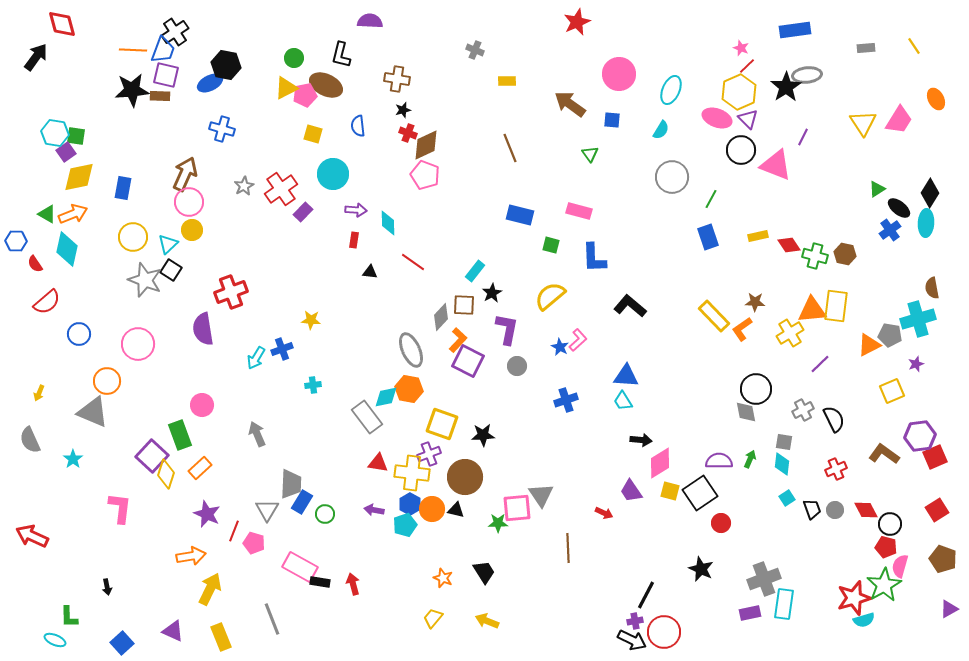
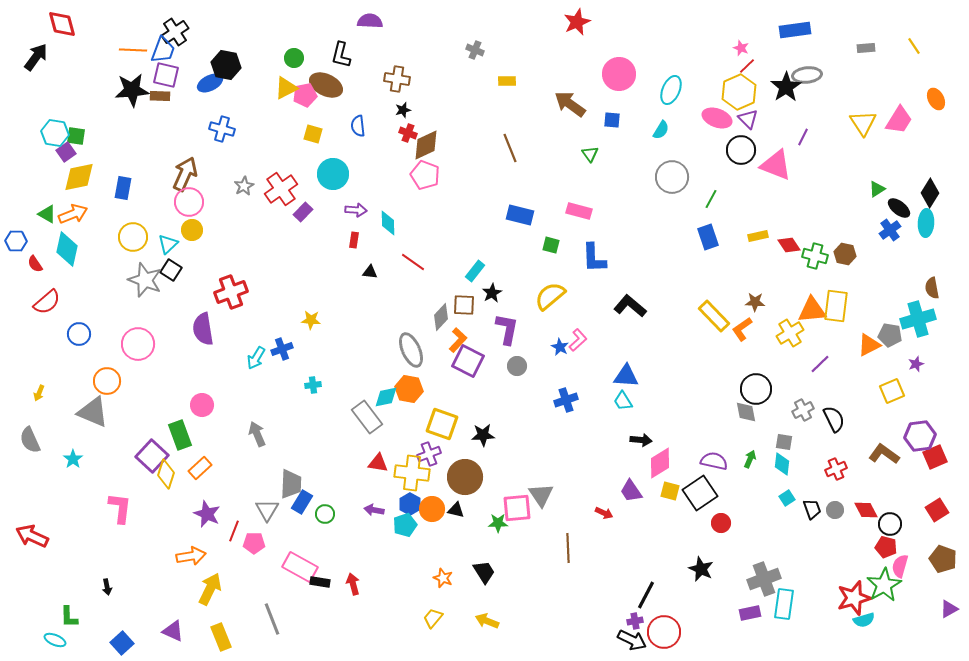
purple semicircle at (719, 461): moved 5 px left; rotated 12 degrees clockwise
pink pentagon at (254, 543): rotated 15 degrees counterclockwise
